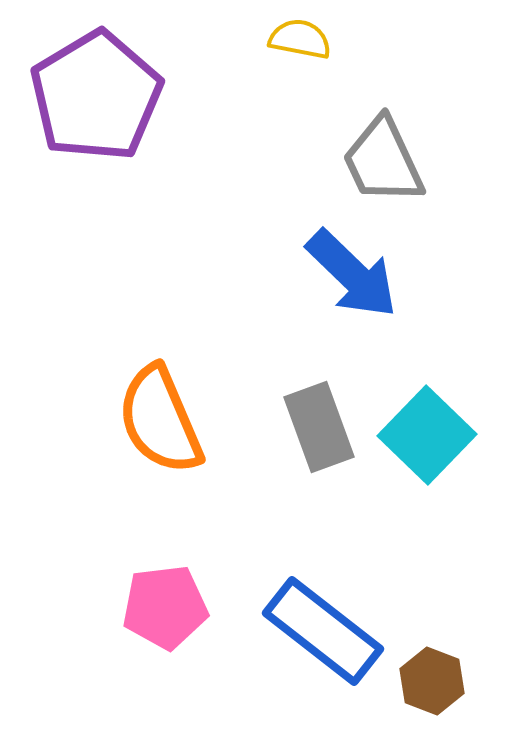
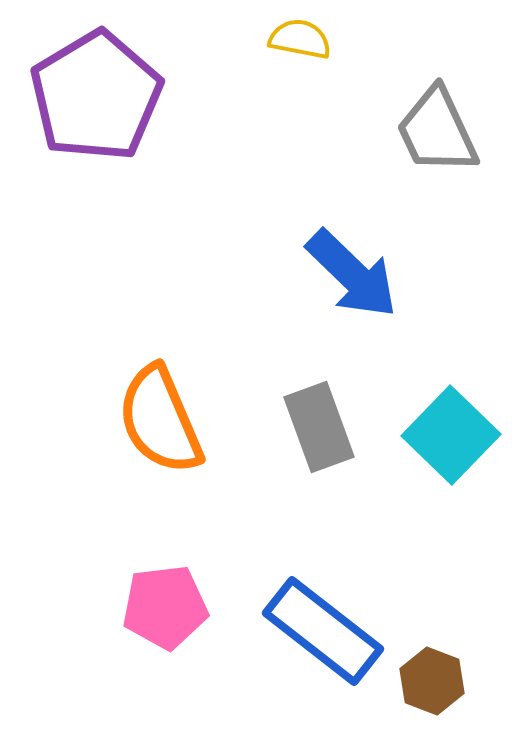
gray trapezoid: moved 54 px right, 30 px up
cyan square: moved 24 px right
